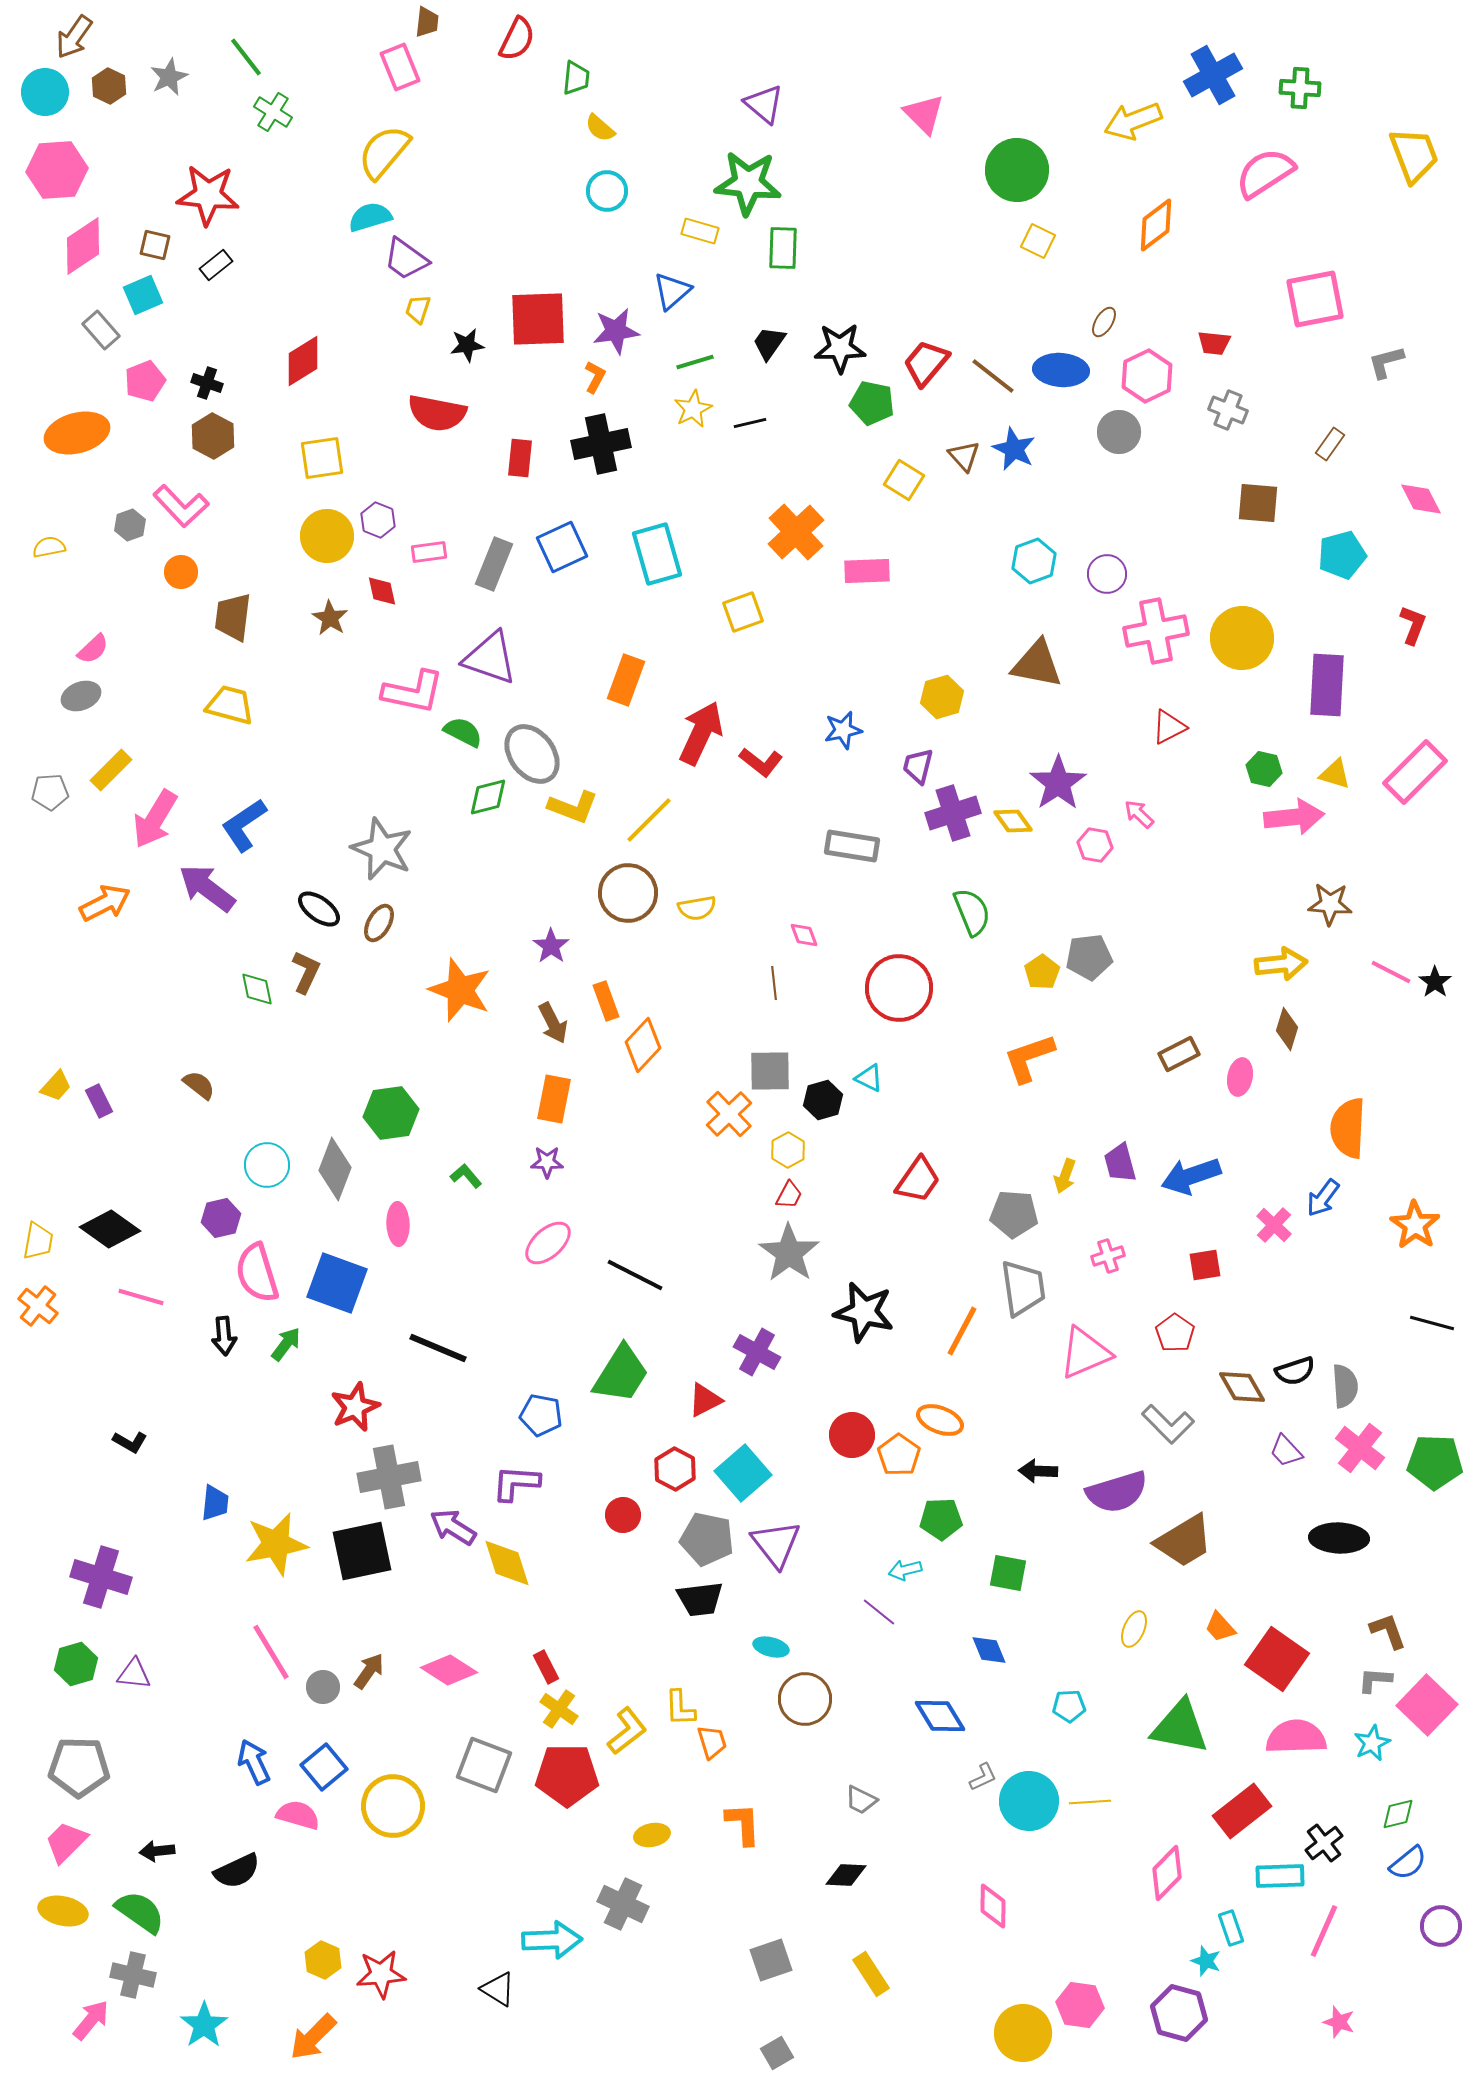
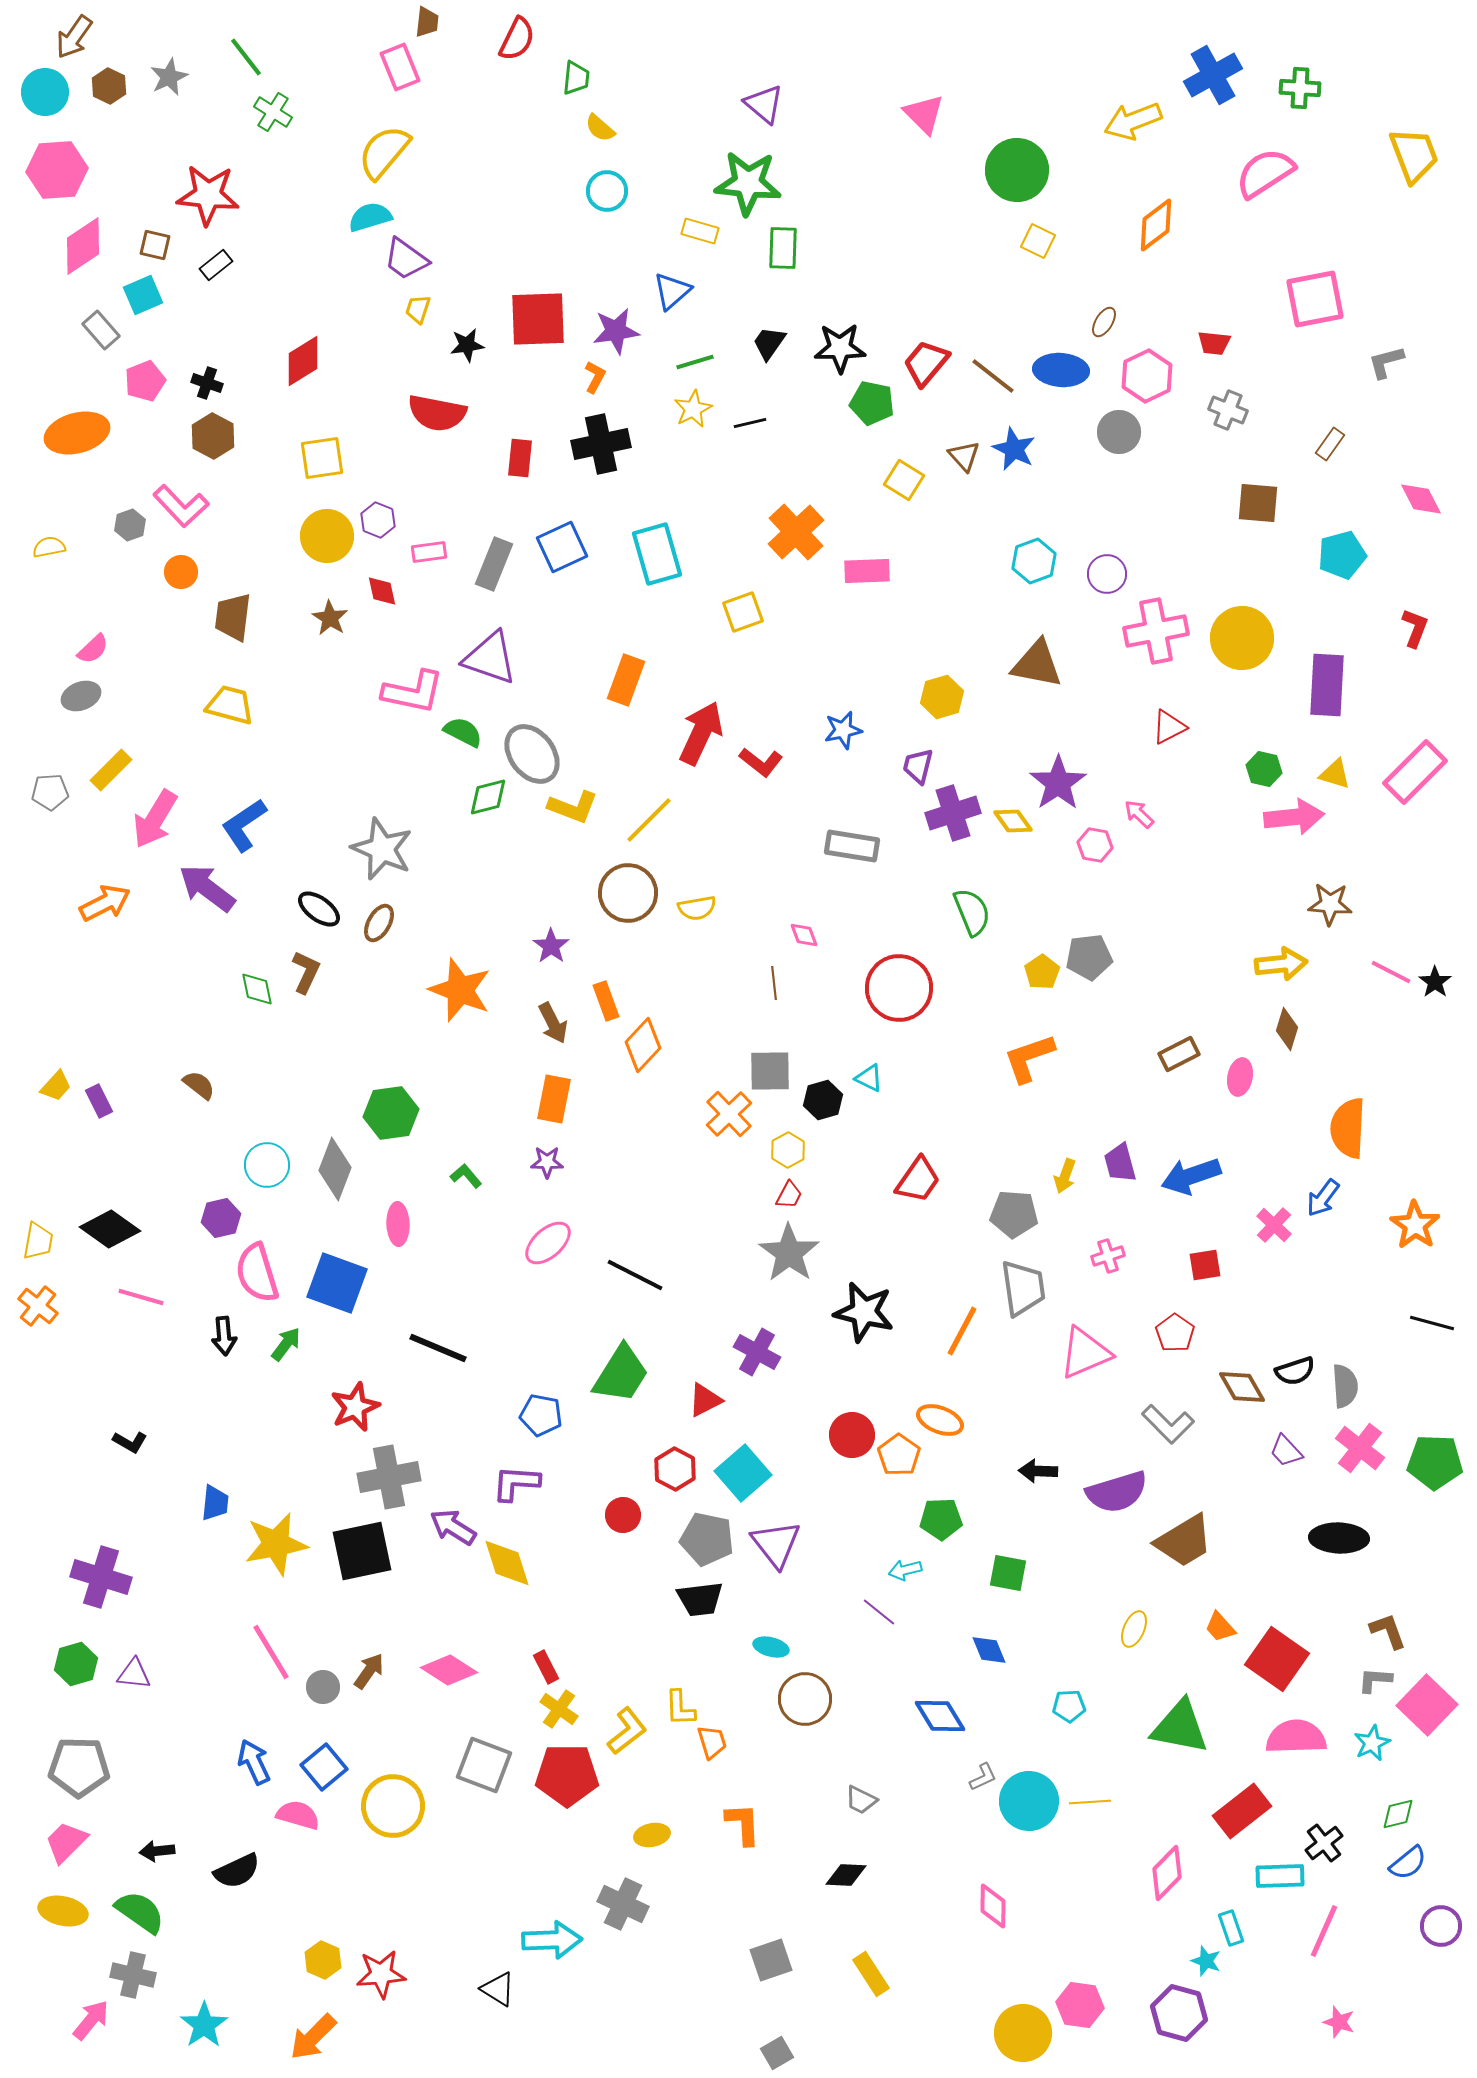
red L-shape at (1413, 625): moved 2 px right, 3 px down
